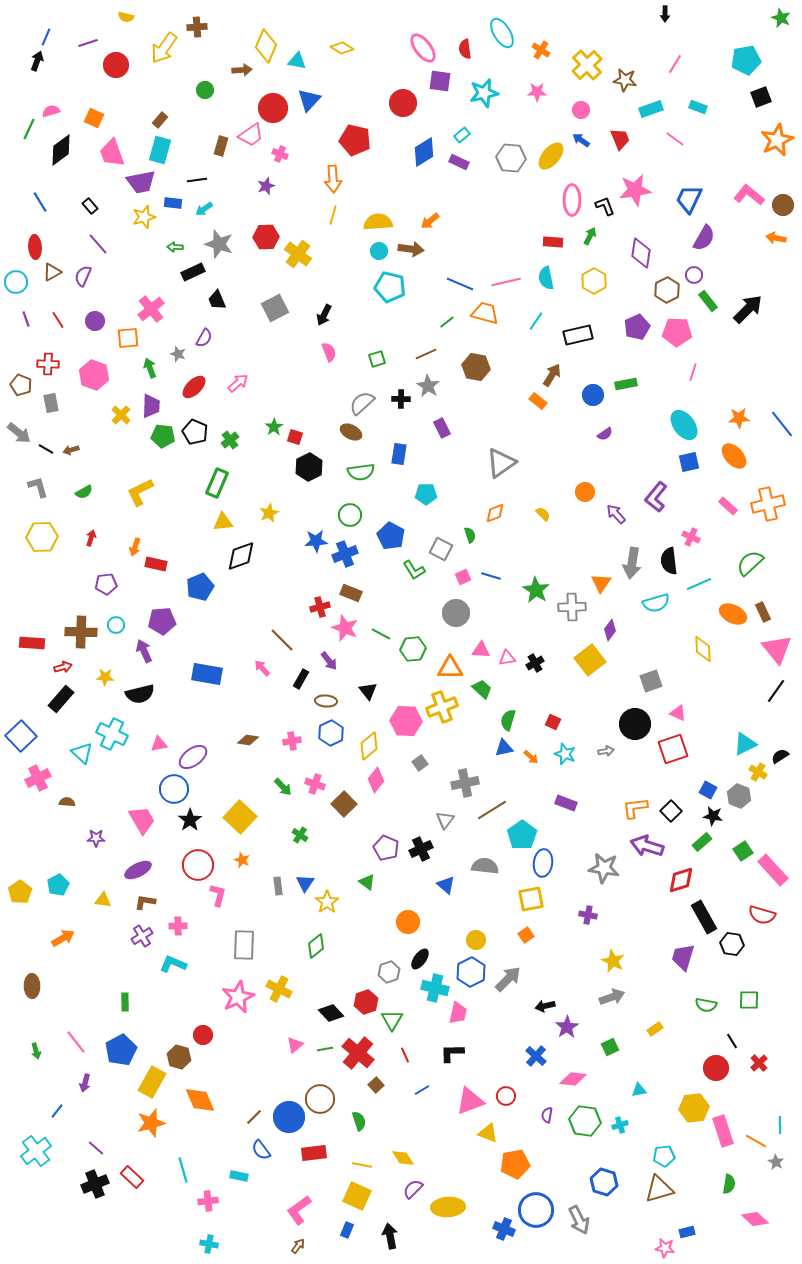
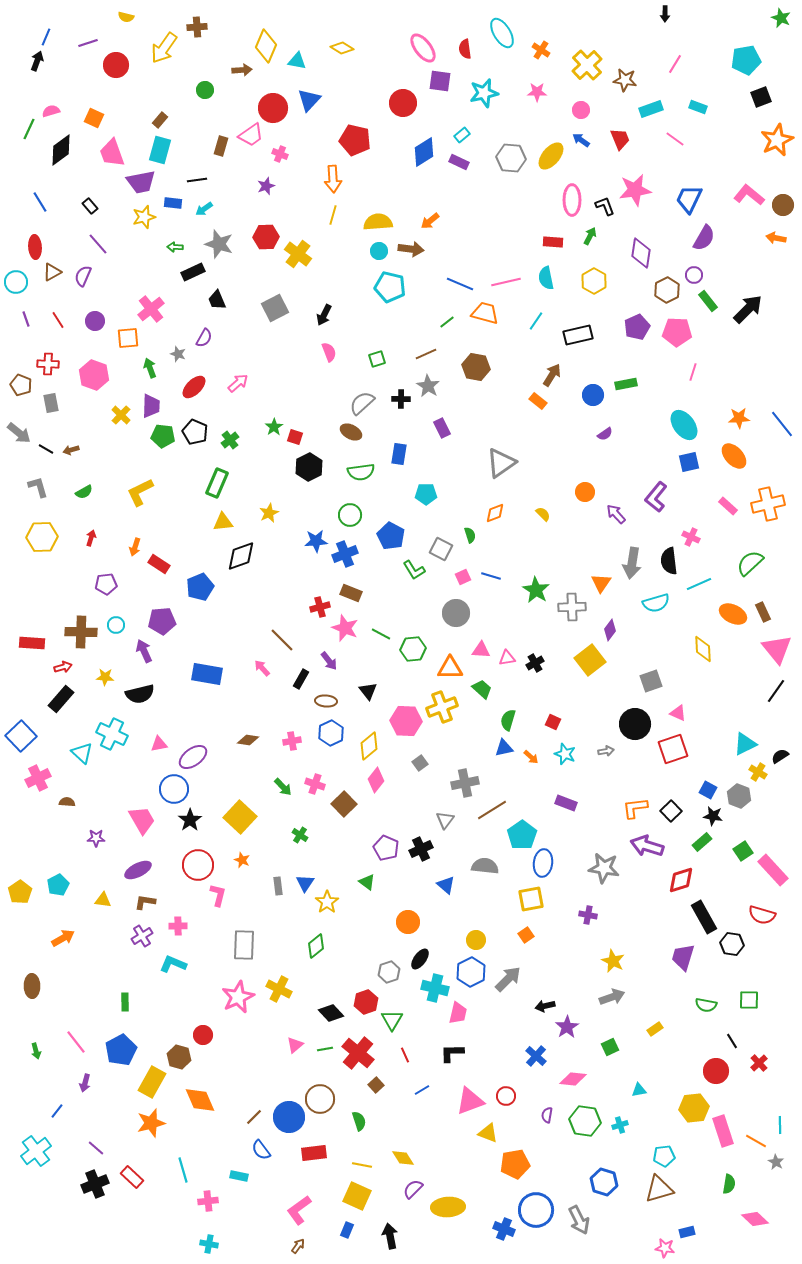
red rectangle at (156, 564): moved 3 px right; rotated 20 degrees clockwise
red circle at (716, 1068): moved 3 px down
